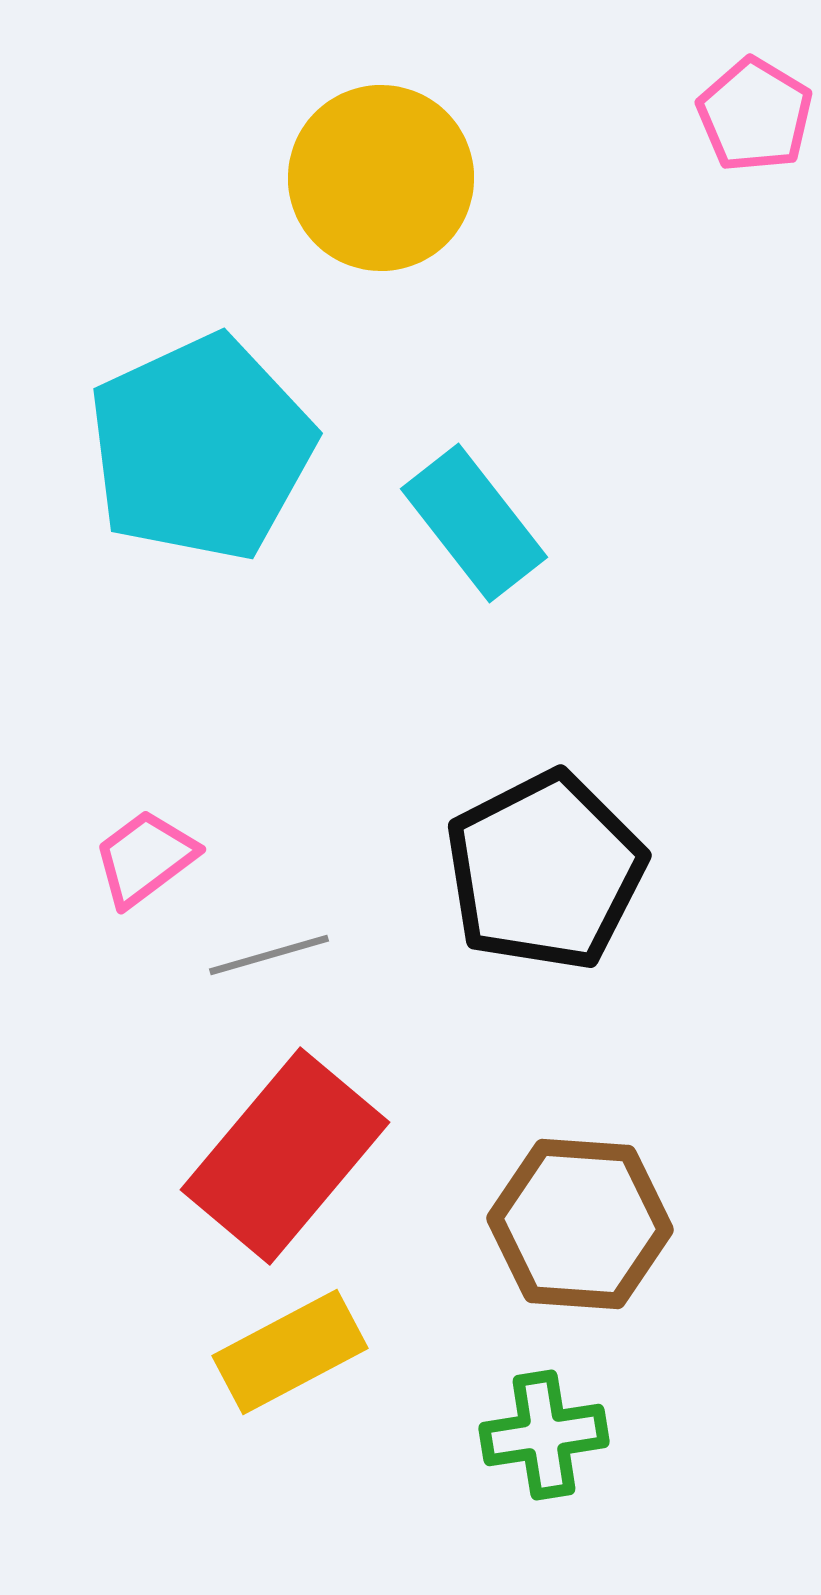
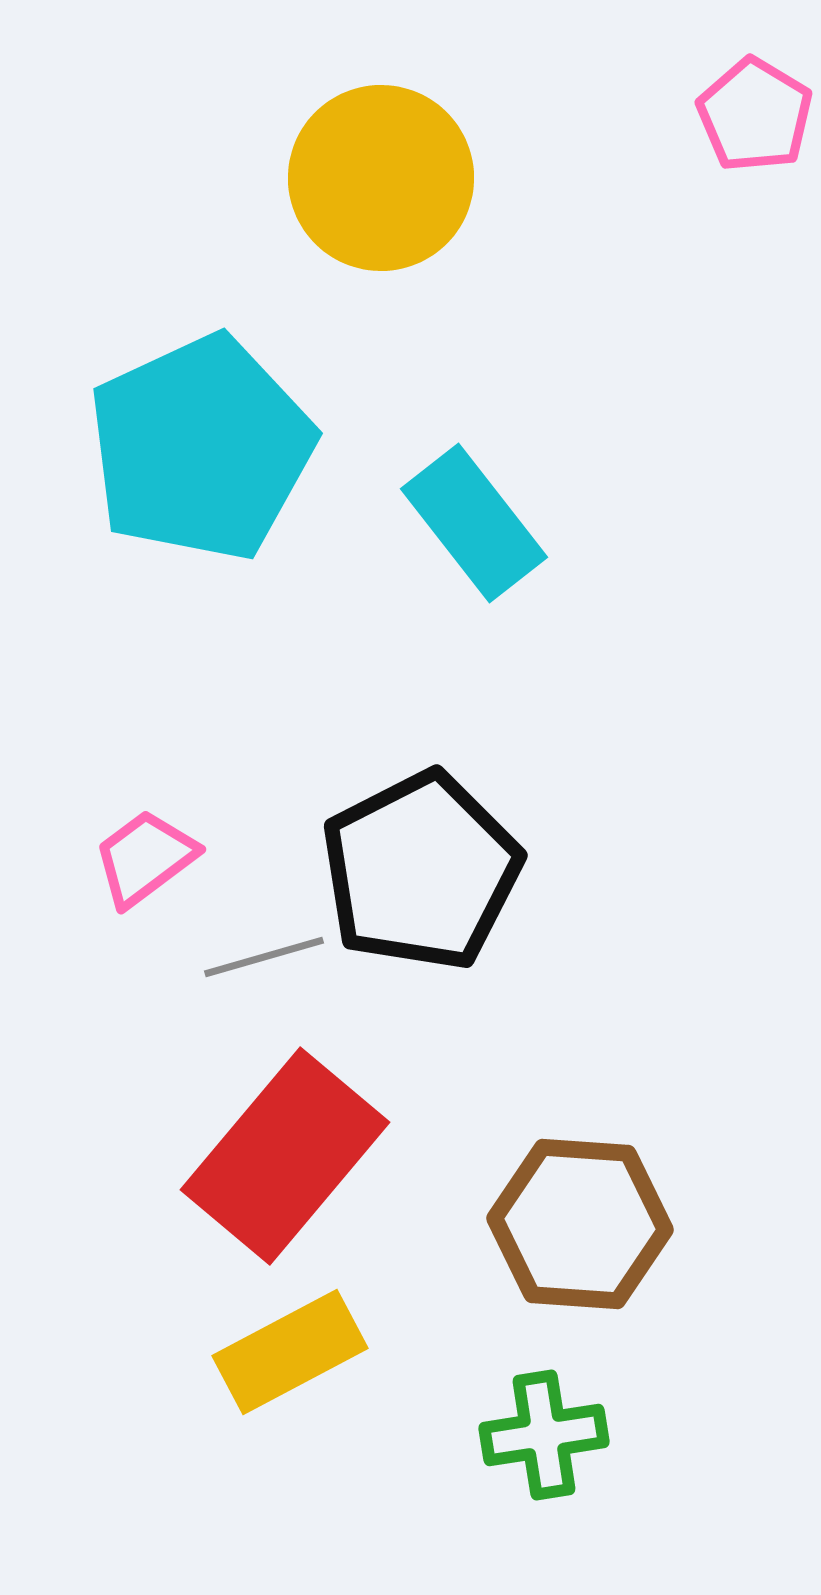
black pentagon: moved 124 px left
gray line: moved 5 px left, 2 px down
